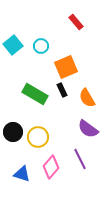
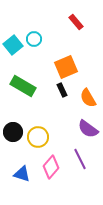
cyan circle: moved 7 px left, 7 px up
green rectangle: moved 12 px left, 8 px up
orange semicircle: moved 1 px right
